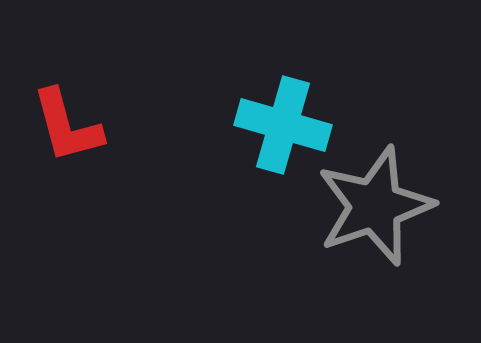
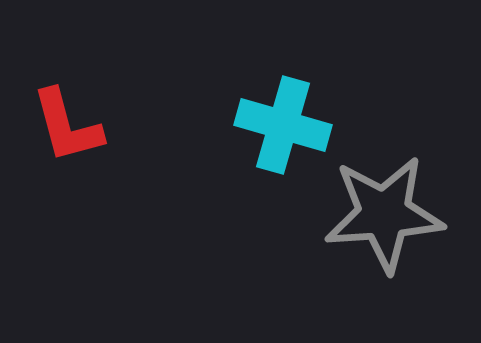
gray star: moved 9 px right, 8 px down; rotated 15 degrees clockwise
